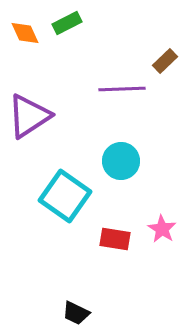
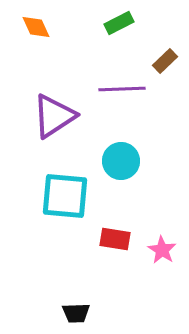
green rectangle: moved 52 px right
orange diamond: moved 11 px right, 6 px up
purple triangle: moved 25 px right
cyan square: rotated 30 degrees counterclockwise
pink star: moved 21 px down
black trapezoid: rotated 28 degrees counterclockwise
